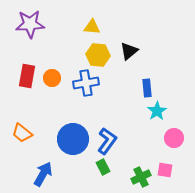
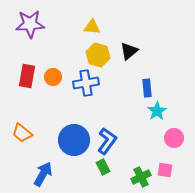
yellow hexagon: rotated 10 degrees clockwise
orange circle: moved 1 px right, 1 px up
blue circle: moved 1 px right, 1 px down
